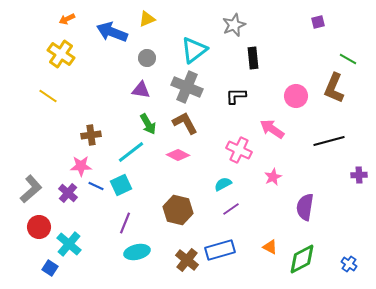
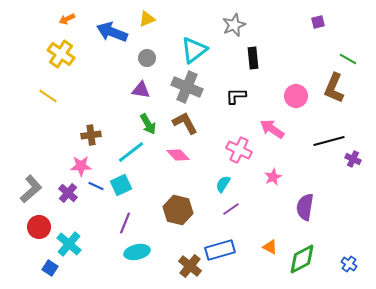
pink diamond at (178, 155): rotated 20 degrees clockwise
purple cross at (359, 175): moved 6 px left, 16 px up; rotated 28 degrees clockwise
cyan semicircle at (223, 184): rotated 30 degrees counterclockwise
brown cross at (187, 260): moved 3 px right, 6 px down
